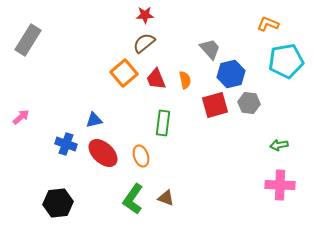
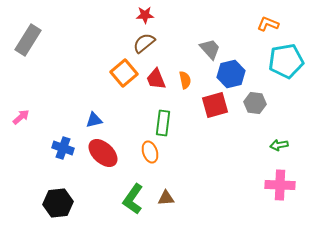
gray hexagon: moved 6 px right
blue cross: moved 3 px left, 4 px down
orange ellipse: moved 9 px right, 4 px up
brown triangle: rotated 24 degrees counterclockwise
